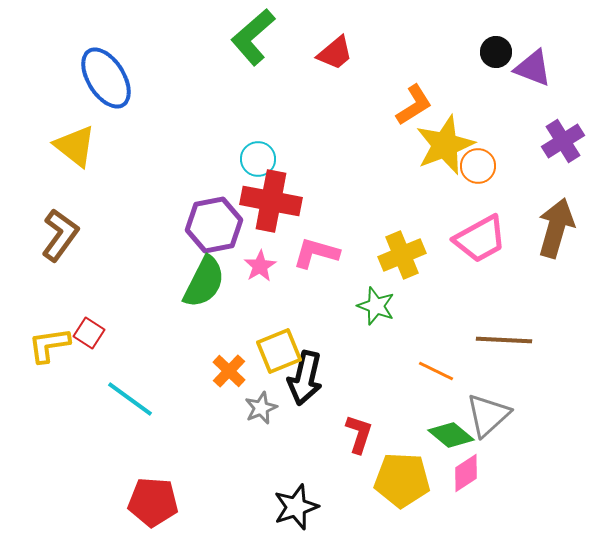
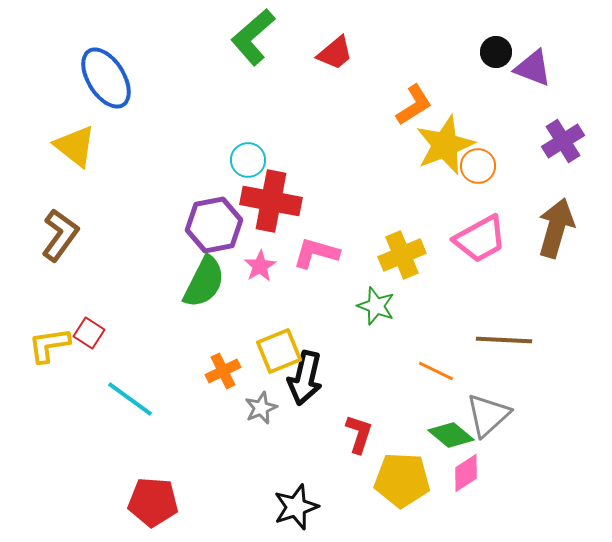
cyan circle: moved 10 px left, 1 px down
orange cross: moved 6 px left; rotated 20 degrees clockwise
